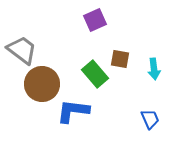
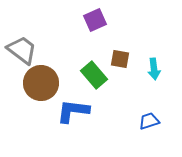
green rectangle: moved 1 px left, 1 px down
brown circle: moved 1 px left, 1 px up
blue trapezoid: moved 1 px left, 2 px down; rotated 85 degrees counterclockwise
